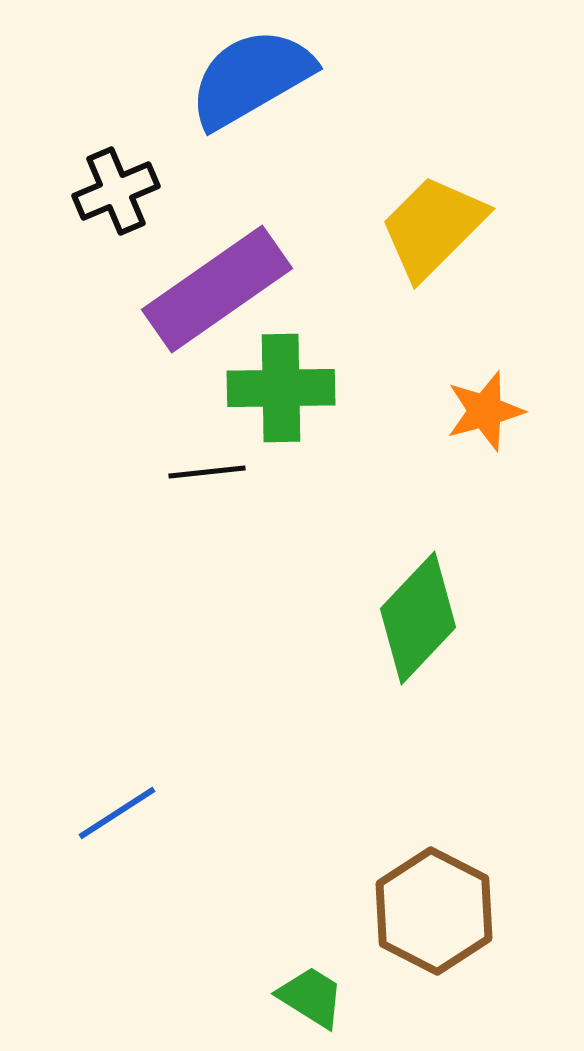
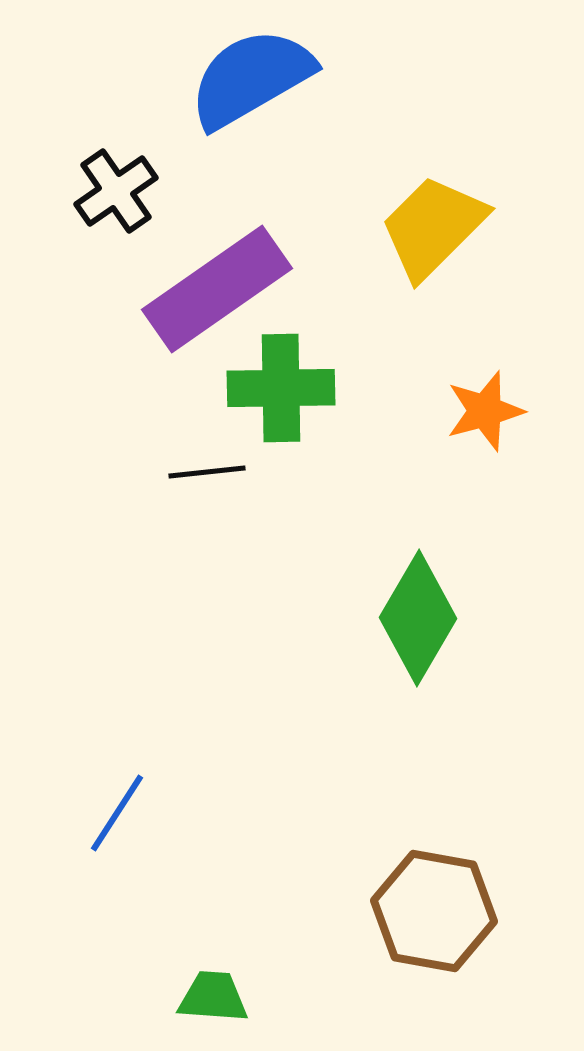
black cross: rotated 12 degrees counterclockwise
green diamond: rotated 13 degrees counterclockwise
blue line: rotated 24 degrees counterclockwise
brown hexagon: rotated 17 degrees counterclockwise
green trapezoid: moved 98 px left; rotated 28 degrees counterclockwise
